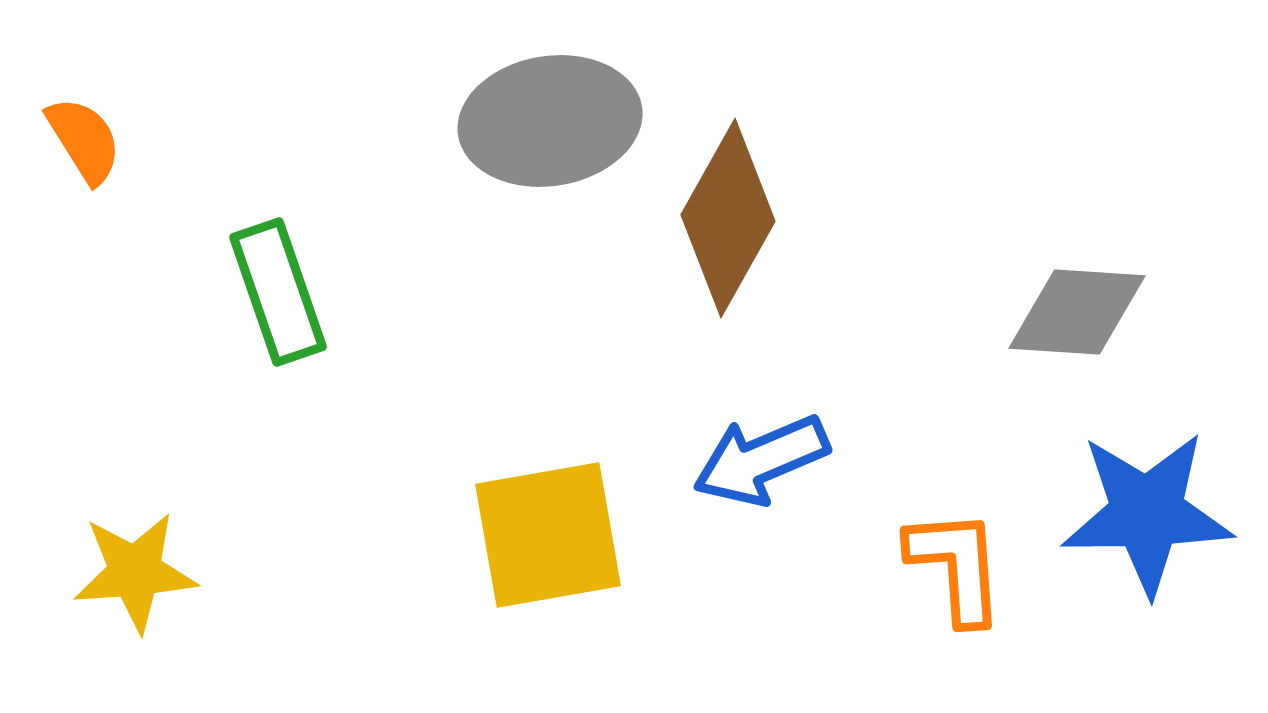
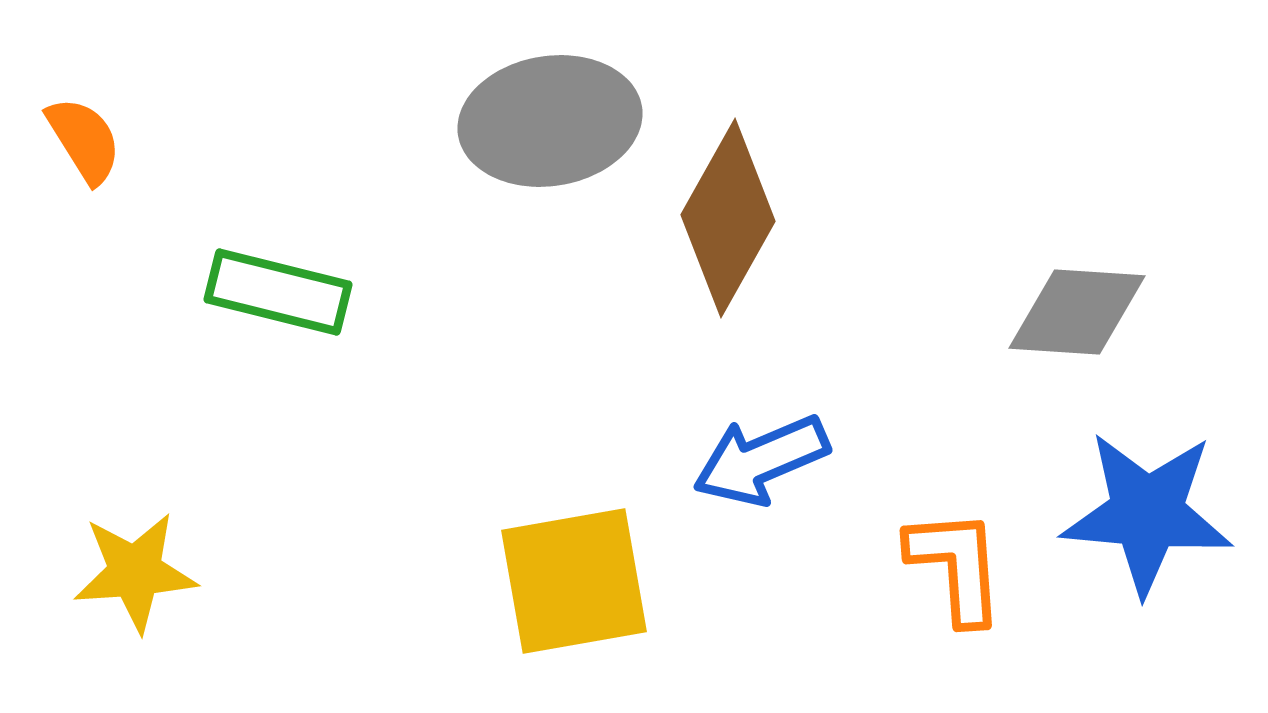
green rectangle: rotated 57 degrees counterclockwise
blue star: rotated 6 degrees clockwise
yellow square: moved 26 px right, 46 px down
